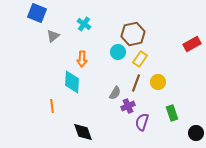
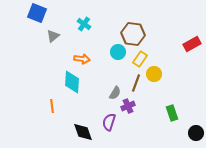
brown hexagon: rotated 20 degrees clockwise
orange arrow: rotated 84 degrees counterclockwise
yellow circle: moved 4 px left, 8 px up
purple semicircle: moved 33 px left
